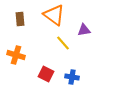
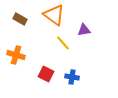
brown rectangle: rotated 56 degrees counterclockwise
